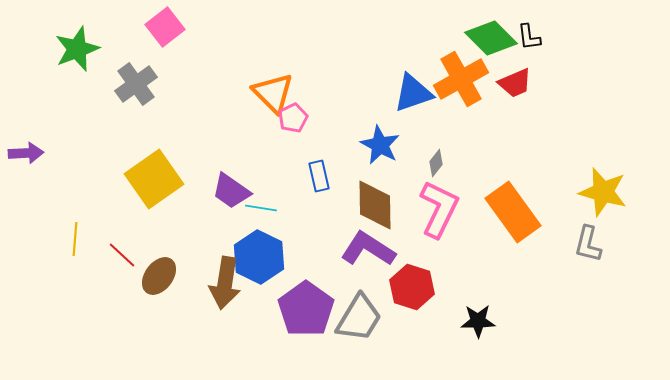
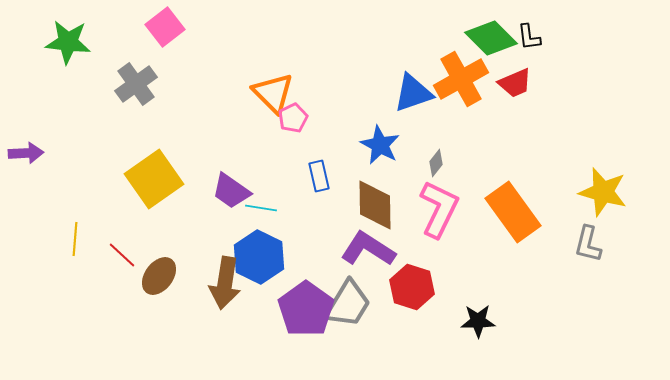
green star: moved 9 px left, 7 px up; rotated 27 degrees clockwise
gray trapezoid: moved 11 px left, 14 px up
